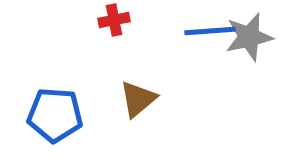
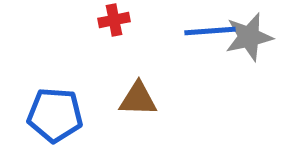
brown triangle: rotated 42 degrees clockwise
